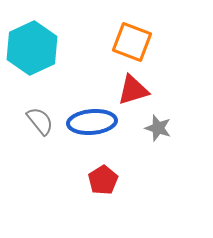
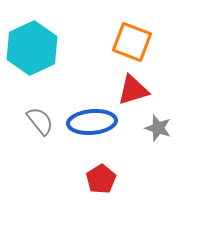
red pentagon: moved 2 px left, 1 px up
